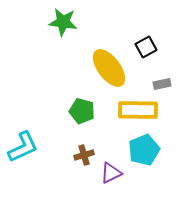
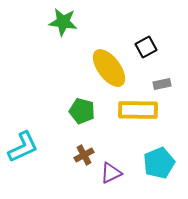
cyan pentagon: moved 15 px right, 13 px down
brown cross: rotated 12 degrees counterclockwise
